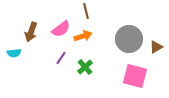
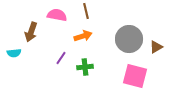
pink semicircle: moved 4 px left, 14 px up; rotated 132 degrees counterclockwise
green cross: rotated 35 degrees clockwise
